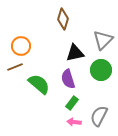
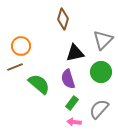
green circle: moved 2 px down
gray semicircle: moved 7 px up; rotated 15 degrees clockwise
